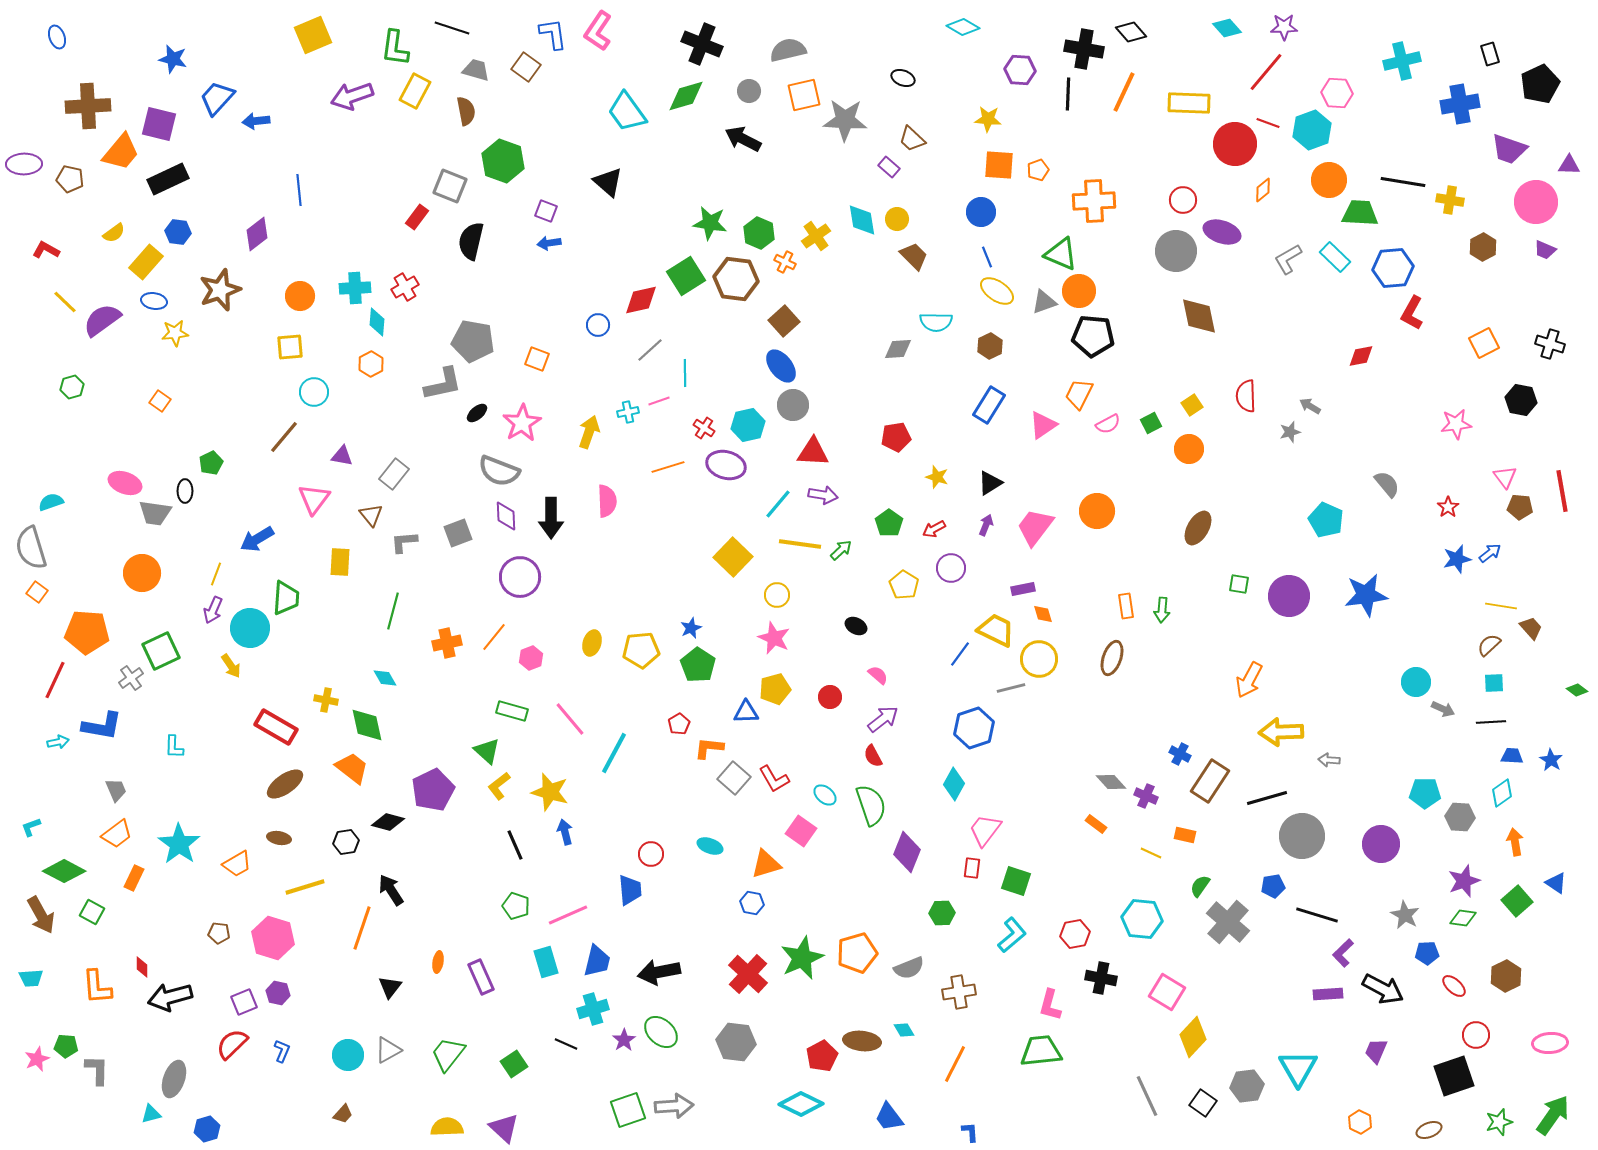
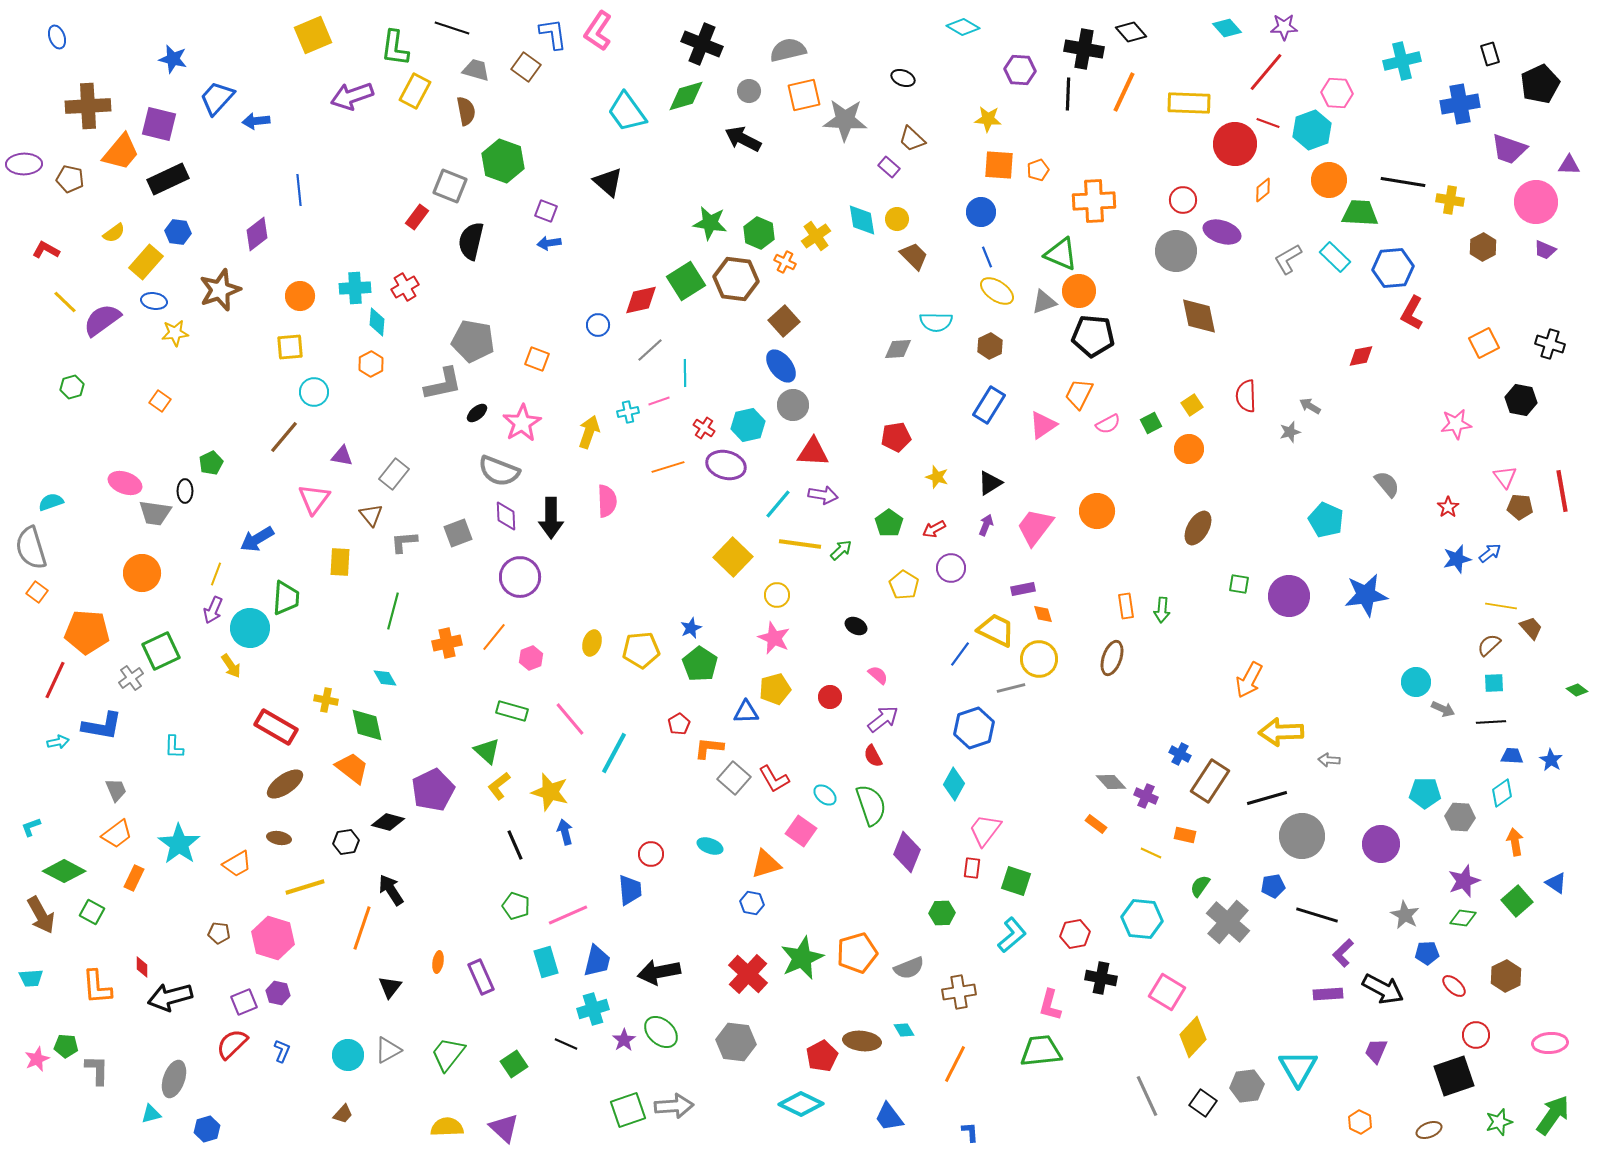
green square at (686, 276): moved 5 px down
green pentagon at (698, 665): moved 2 px right, 1 px up
